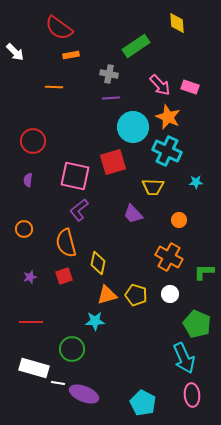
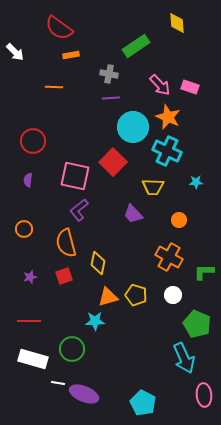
red square at (113, 162): rotated 28 degrees counterclockwise
white circle at (170, 294): moved 3 px right, 1 px down
orange triangle at (107, 295): moved 1 px right, 2 px down
red line at (31, 322): moved 2 px left, 1 px up
white rectangle at (34, 368): moved 1 px left, 9 px up
pink ellipse at (192, 395): moved 12 px right
